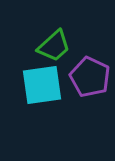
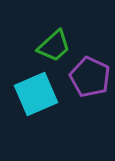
cyan square: moved 6 px left, 9 px down; rotated 15 degrees counterclockwise
